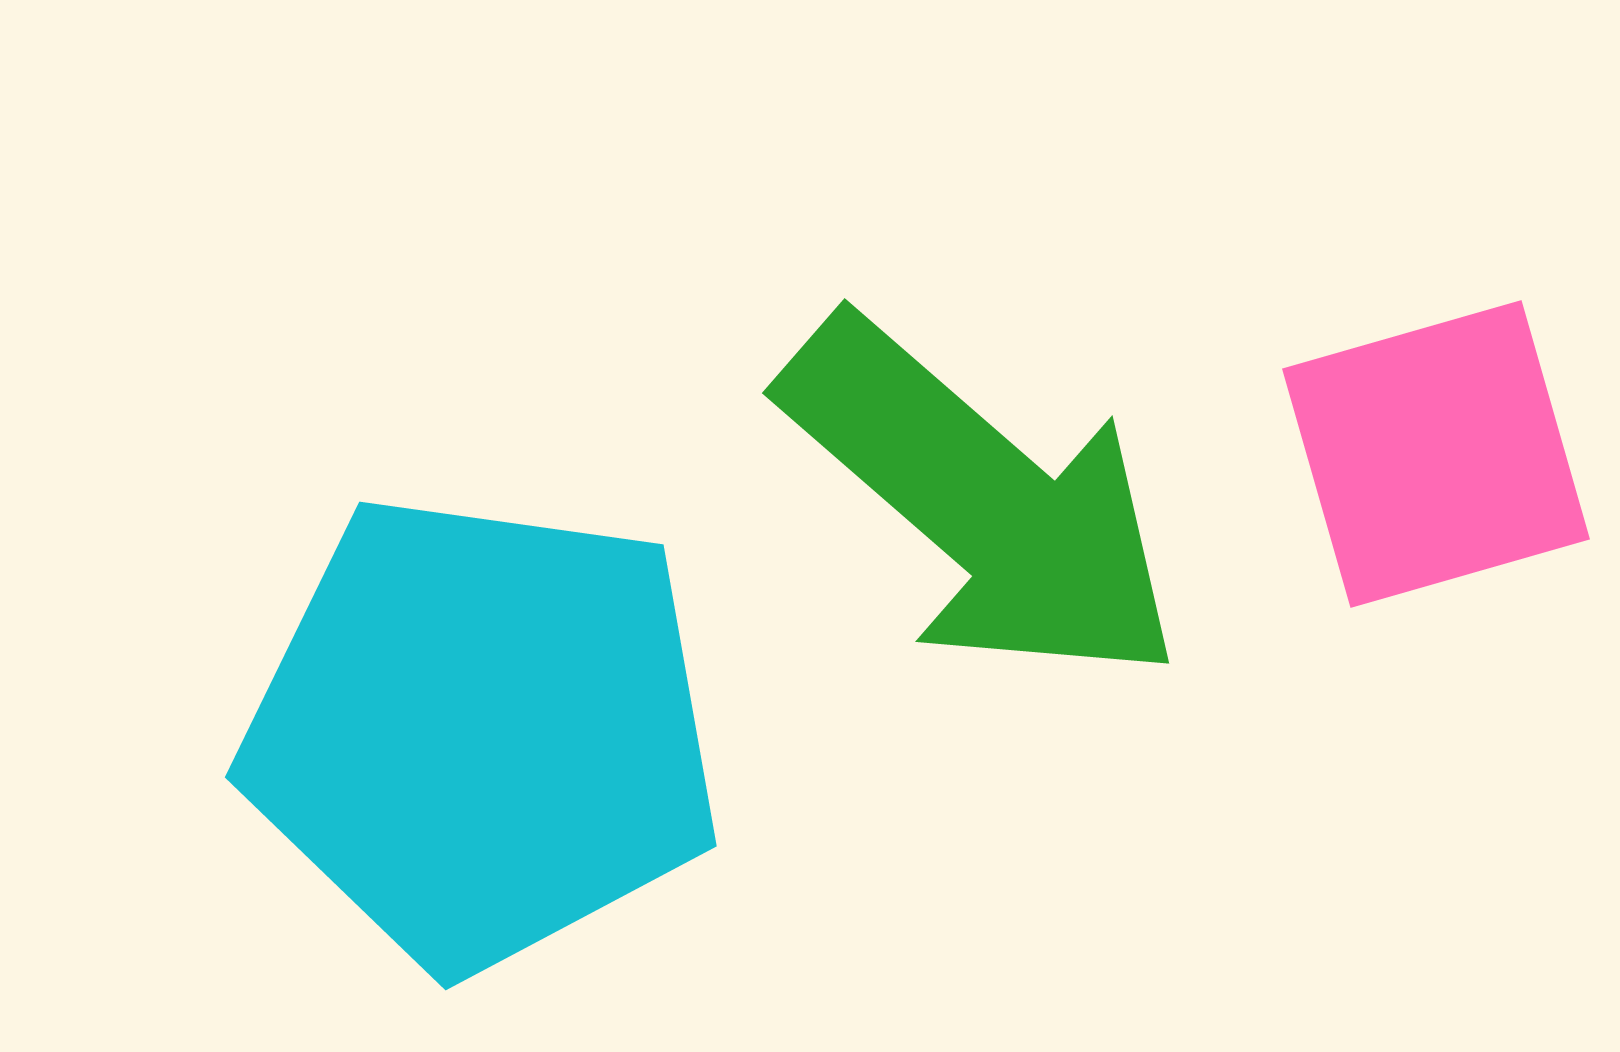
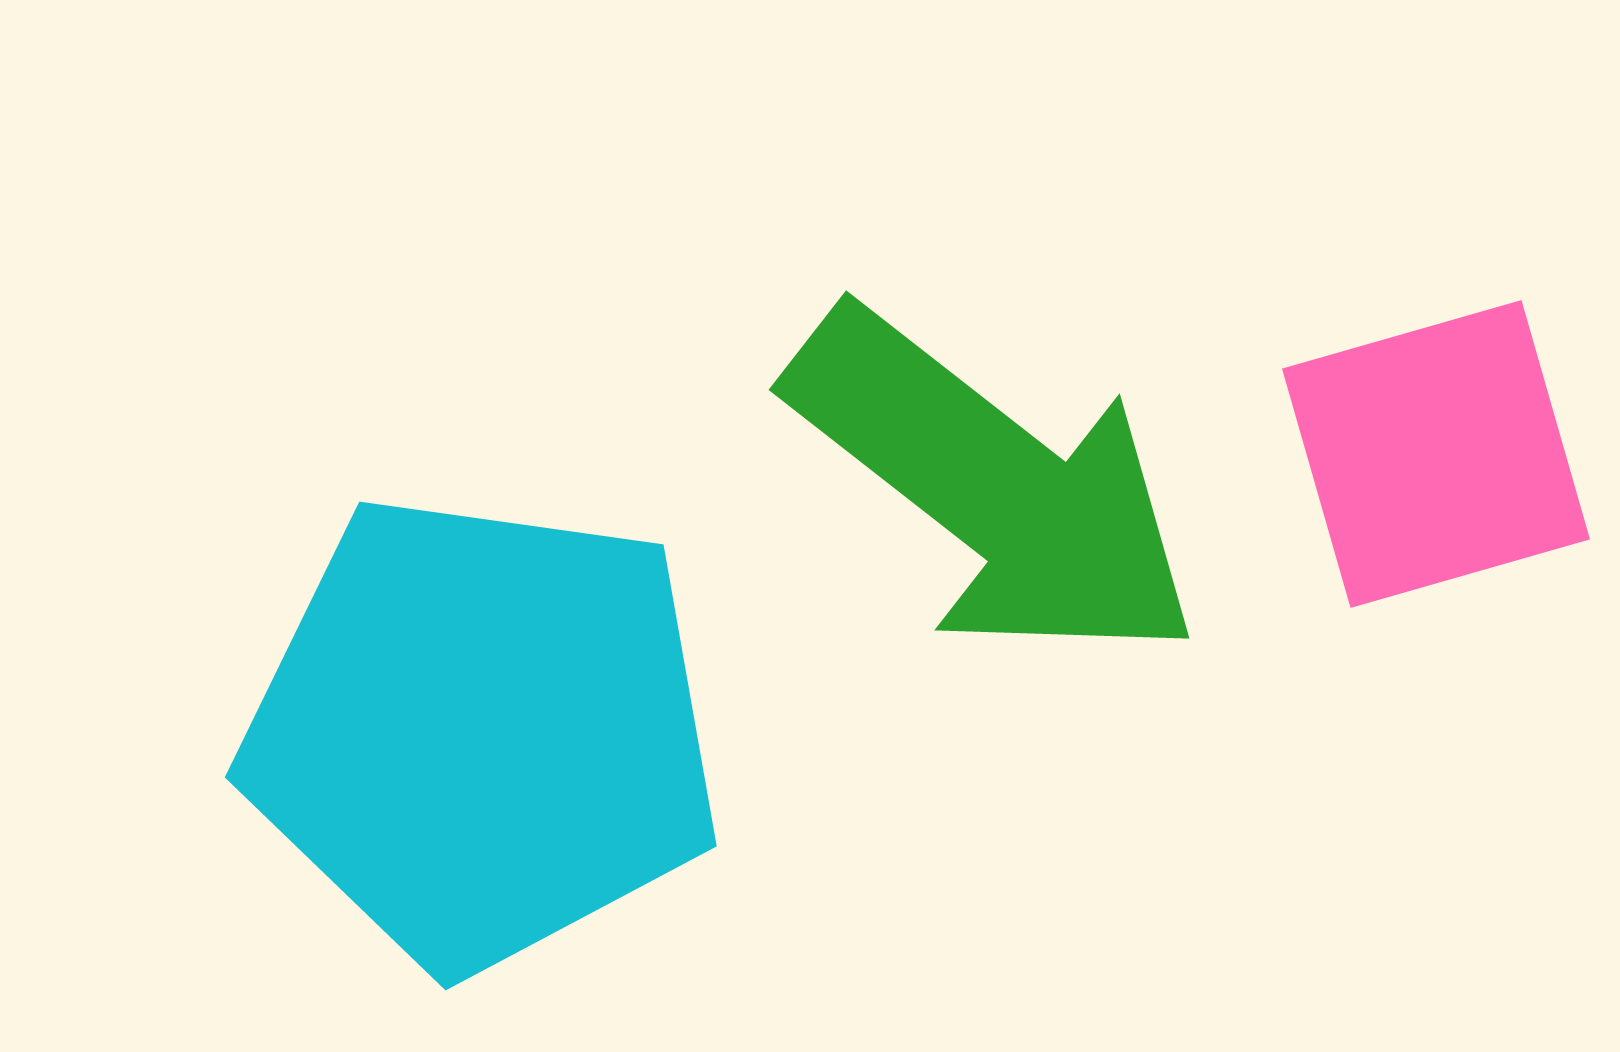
green arrow: moved 12 px right, 15 px up; rotated 3 degrees counterclockwise
